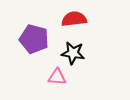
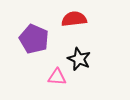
purple pentagon: rotated 8 degrees clockwise
black star: moved 6 px right, 6 px down; rotated 15 degrees clockwise
